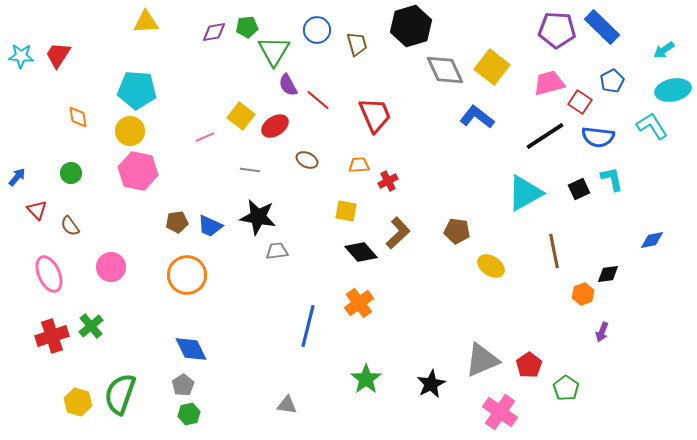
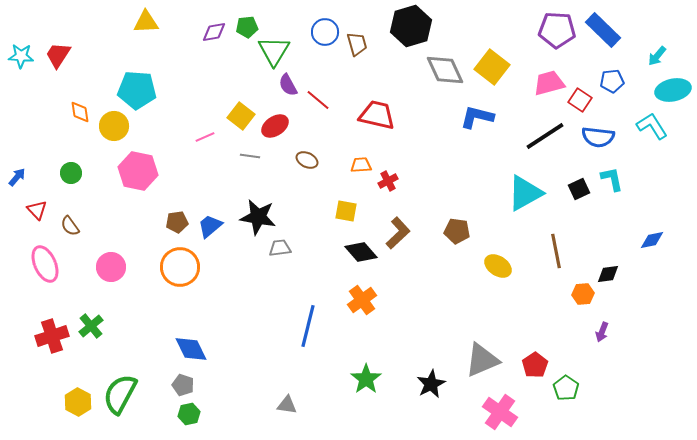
blue rectangle at (602, 27): moved 1 px right, 3 px down
blue circle at (317, 30): moved 8 px right, 2 px down
cyan arrow at (664, 50): moved 7 px left, 6 px down; rotated 15 degrees counterclockwise
blue pentagon at (612, 81): rotated 20 degrees clockwise
red square at (580, 102): moved 2 px up
red trapezoid at (375, 115): moved 2 px right; rotated 54 degrees counterclockwise
orange diamond at (78, 117): moved 2 px right, 5 px up
blue L-shape at (477, 117): rotated 24 degrees counterclockwise
yellow circle at (130, 131): moved 16 px left, 5 px up
orange trapezoid at (359, 165): moved 2 px right
gray line at (250, 170): moved 14 px up
blue trapezoid at (210, 226): rotated 116 degrees clockwise
gray trapezoid at (277, 251): moved 3 px right, 3 px up
brown line at (554, 251): moved 2 px right
yellow ellipse at (491, 266): moved 7 px right
pink ellipse at (49, 274): moved 4 px left, 10 px up
orange circle at (187, 275): moved 7 px left, 8 px up
orange hexagon at (583, 294): rotated 15 degrees clockwise
orange cross at (359, 303): moved 3 px right, 3 px up
red pentagon at (529, 365): moved 6 px right
gray pentagon at (183, 385): rotated 20 degrees counterclockwise
green semicircle at (120, 394): rotated 9 degrees clockwise
yellow hexagon at (78, 402): rotated 12 degrees clockwise
